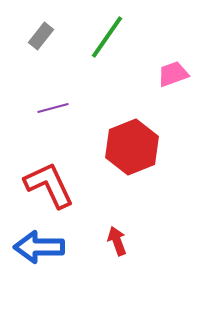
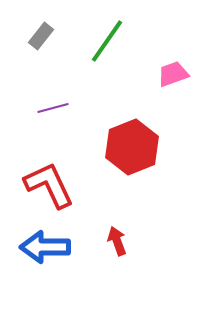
green line: moved 4 px down
blue arrow: moved 6 px right
